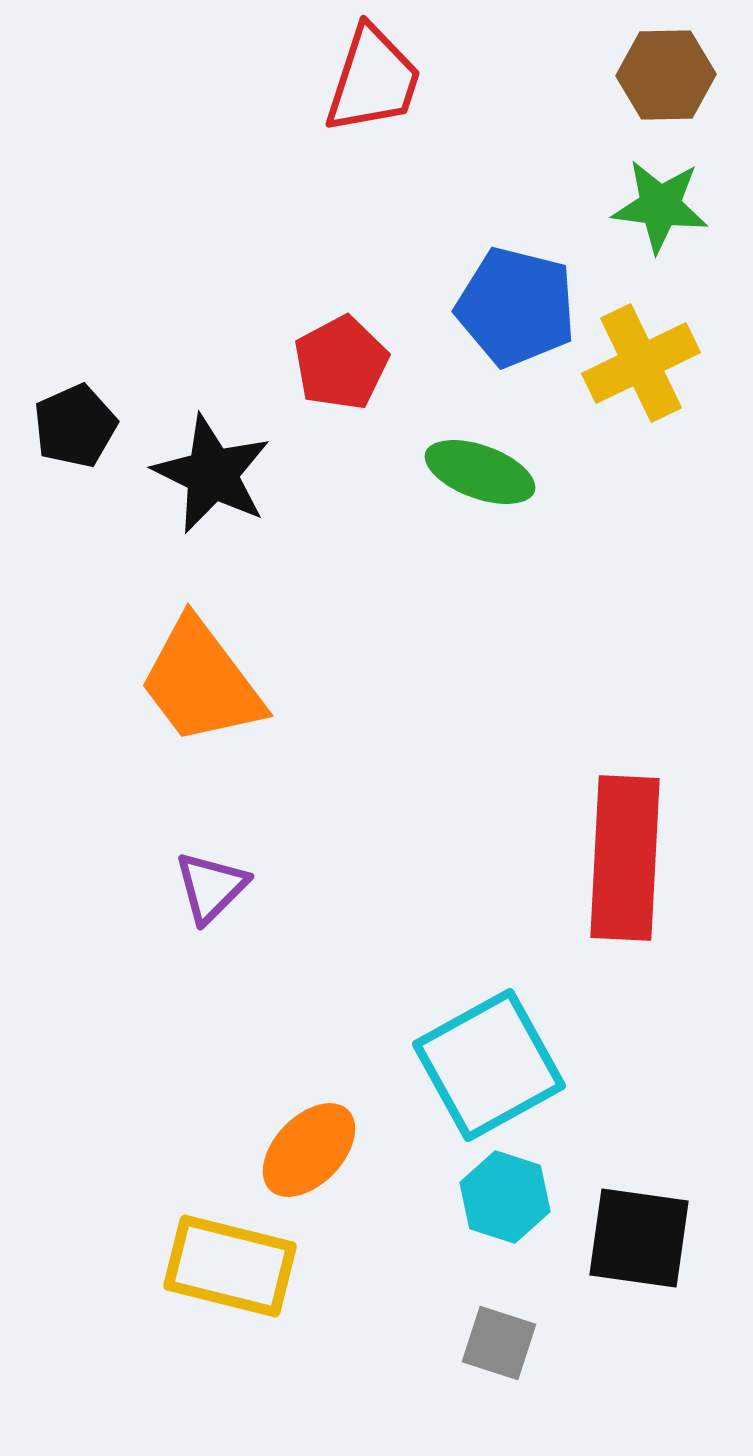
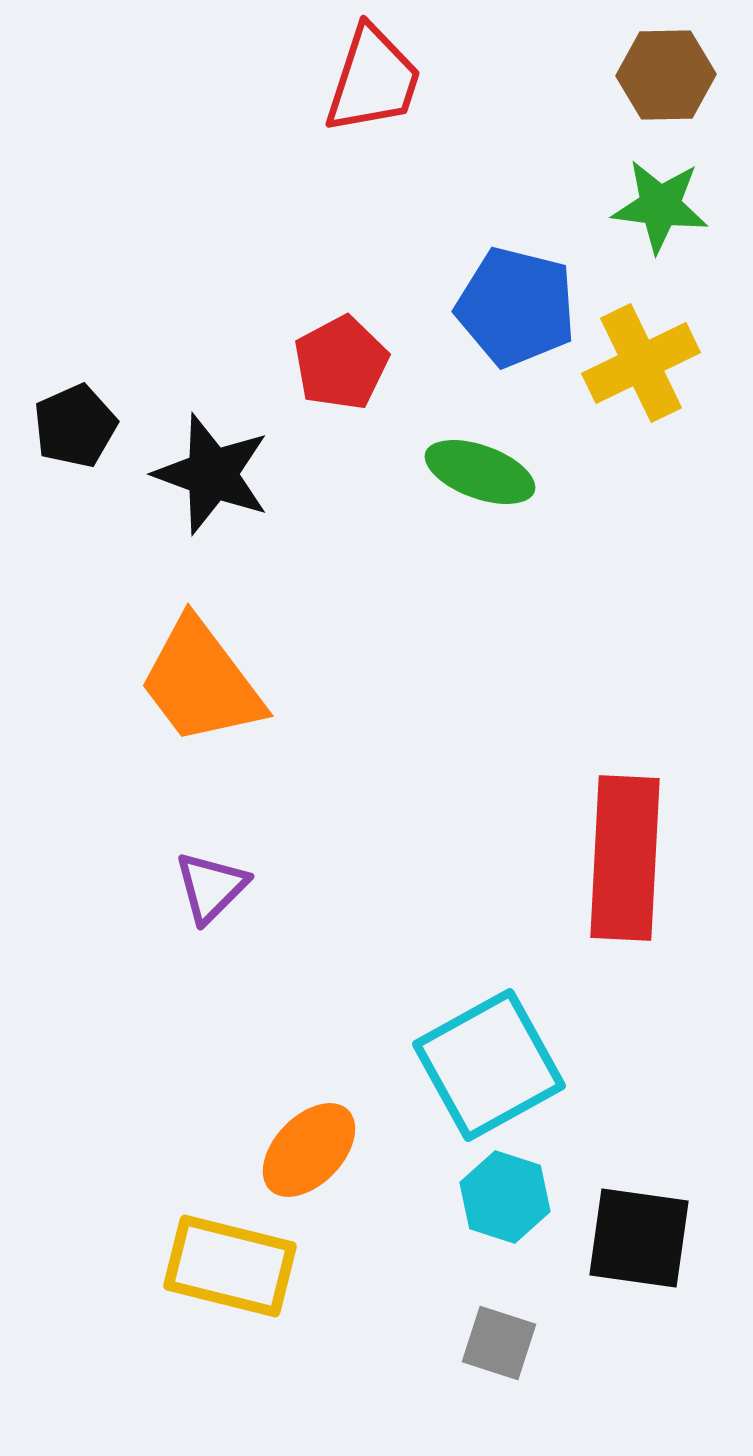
black star: rotated 6 degrees counterclockwise
